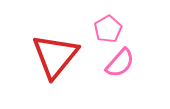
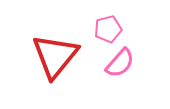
pink pentagon: rotated 16 degrees clockwise
